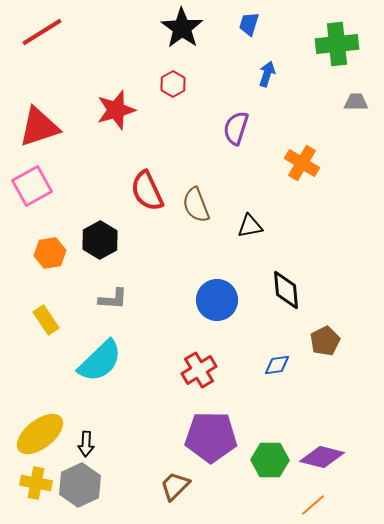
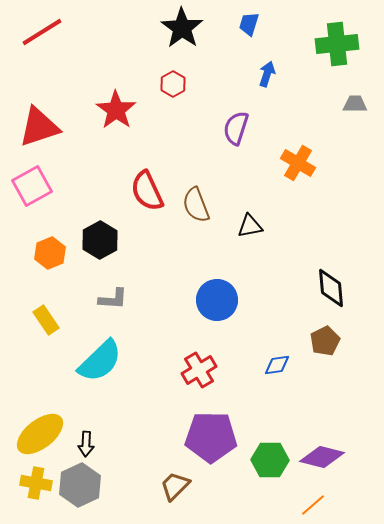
gray trapezoid: moved 1 px left, 2 px down
red star: rotated 21 degrees counterclockwise
orange cross: moved 4 px left
orange hexagon: rotated 12 degrees counterclockwise
black diamond: moved 45 px right, 2 px up
